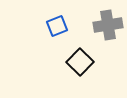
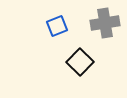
gray cross: moved 3 px left, 2 px up
